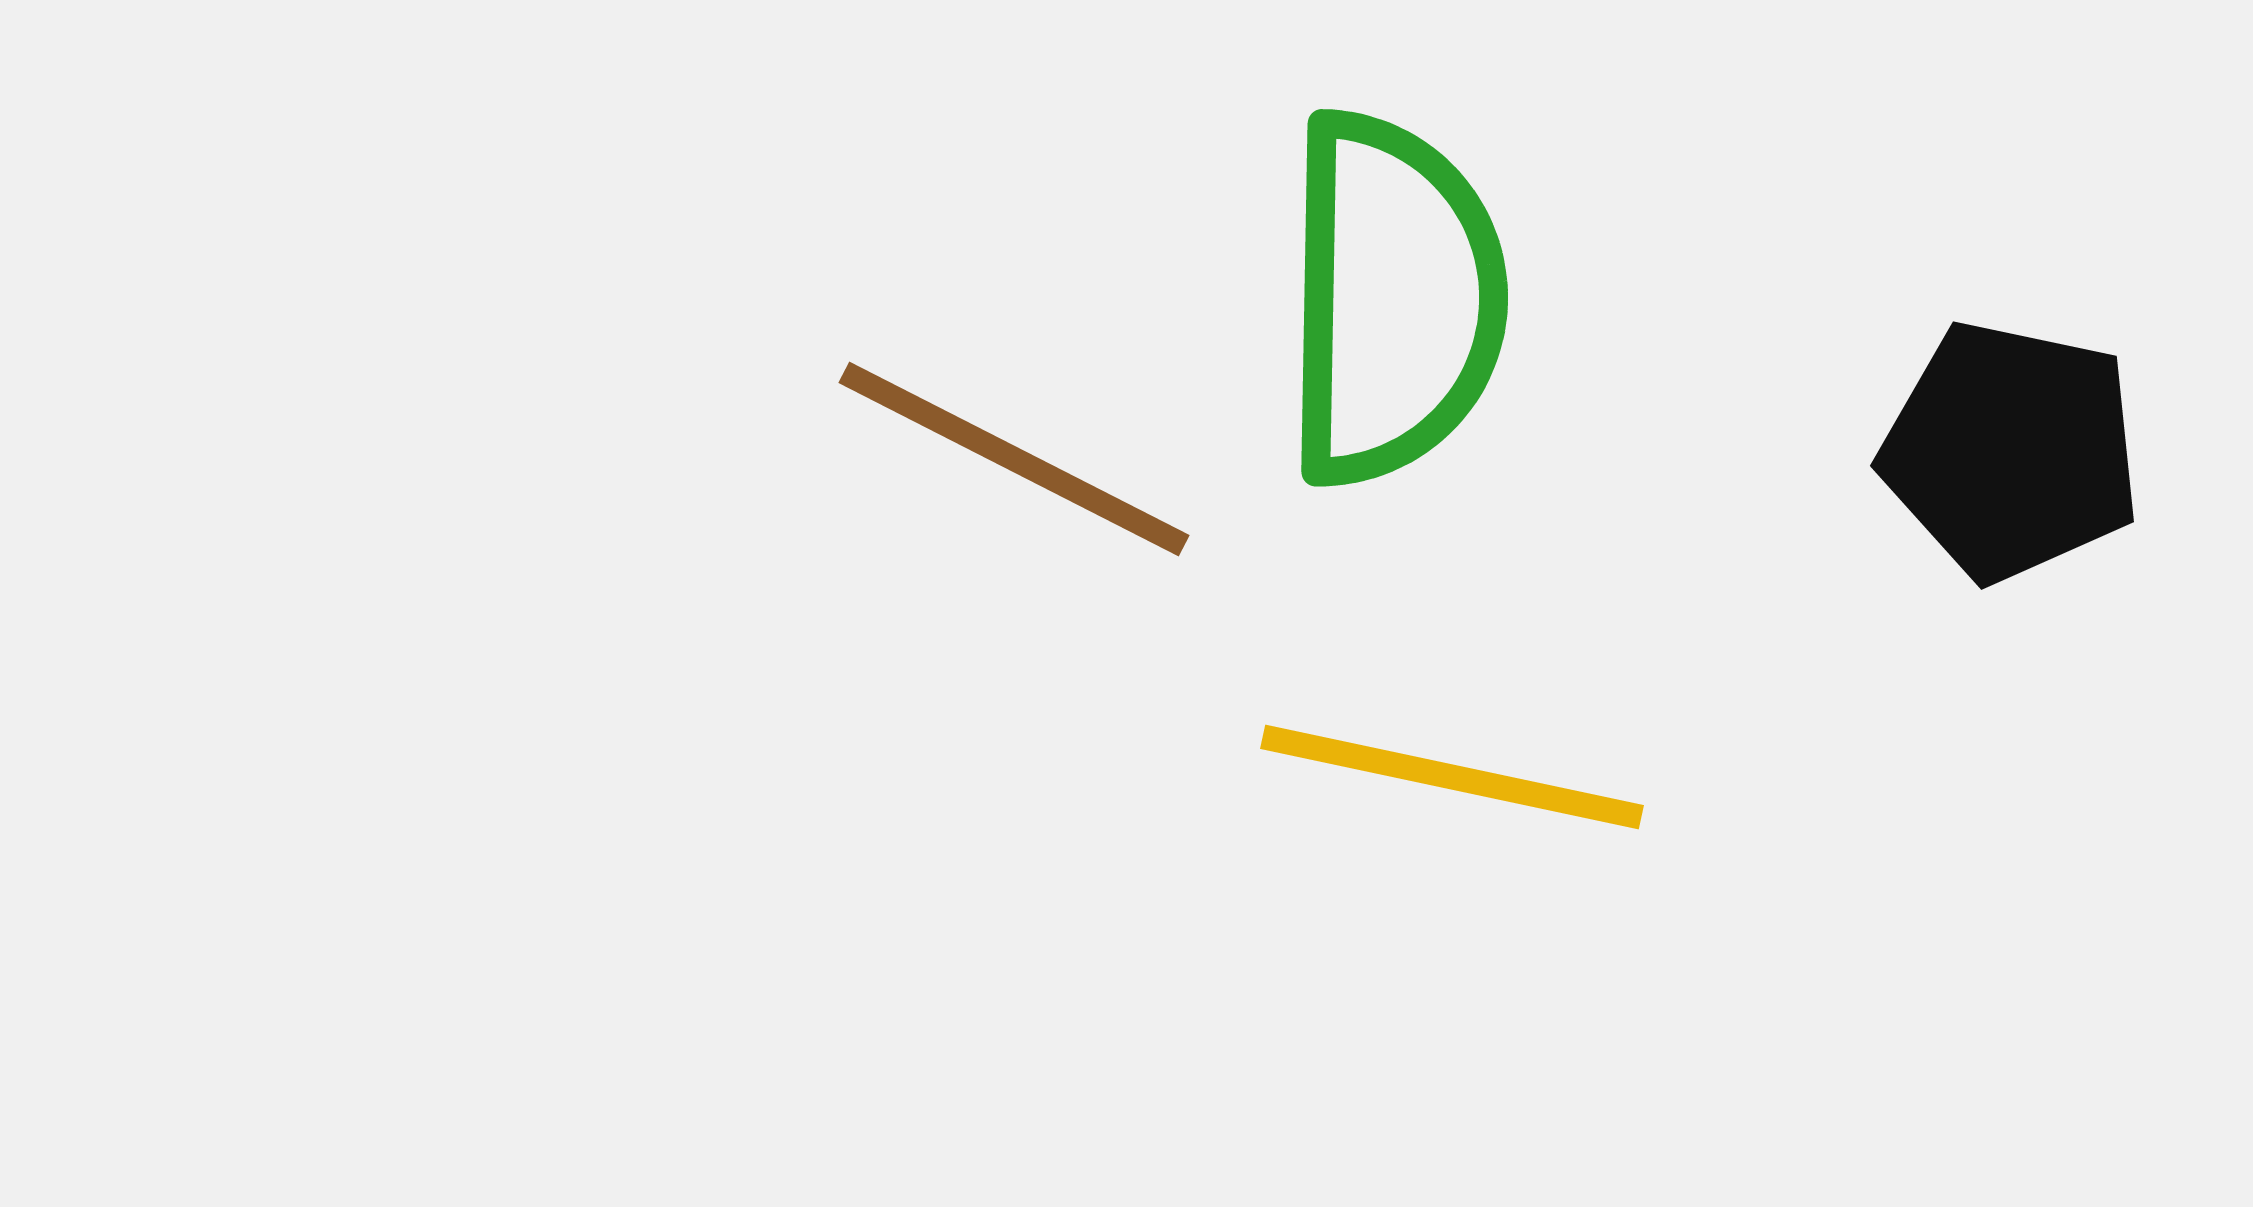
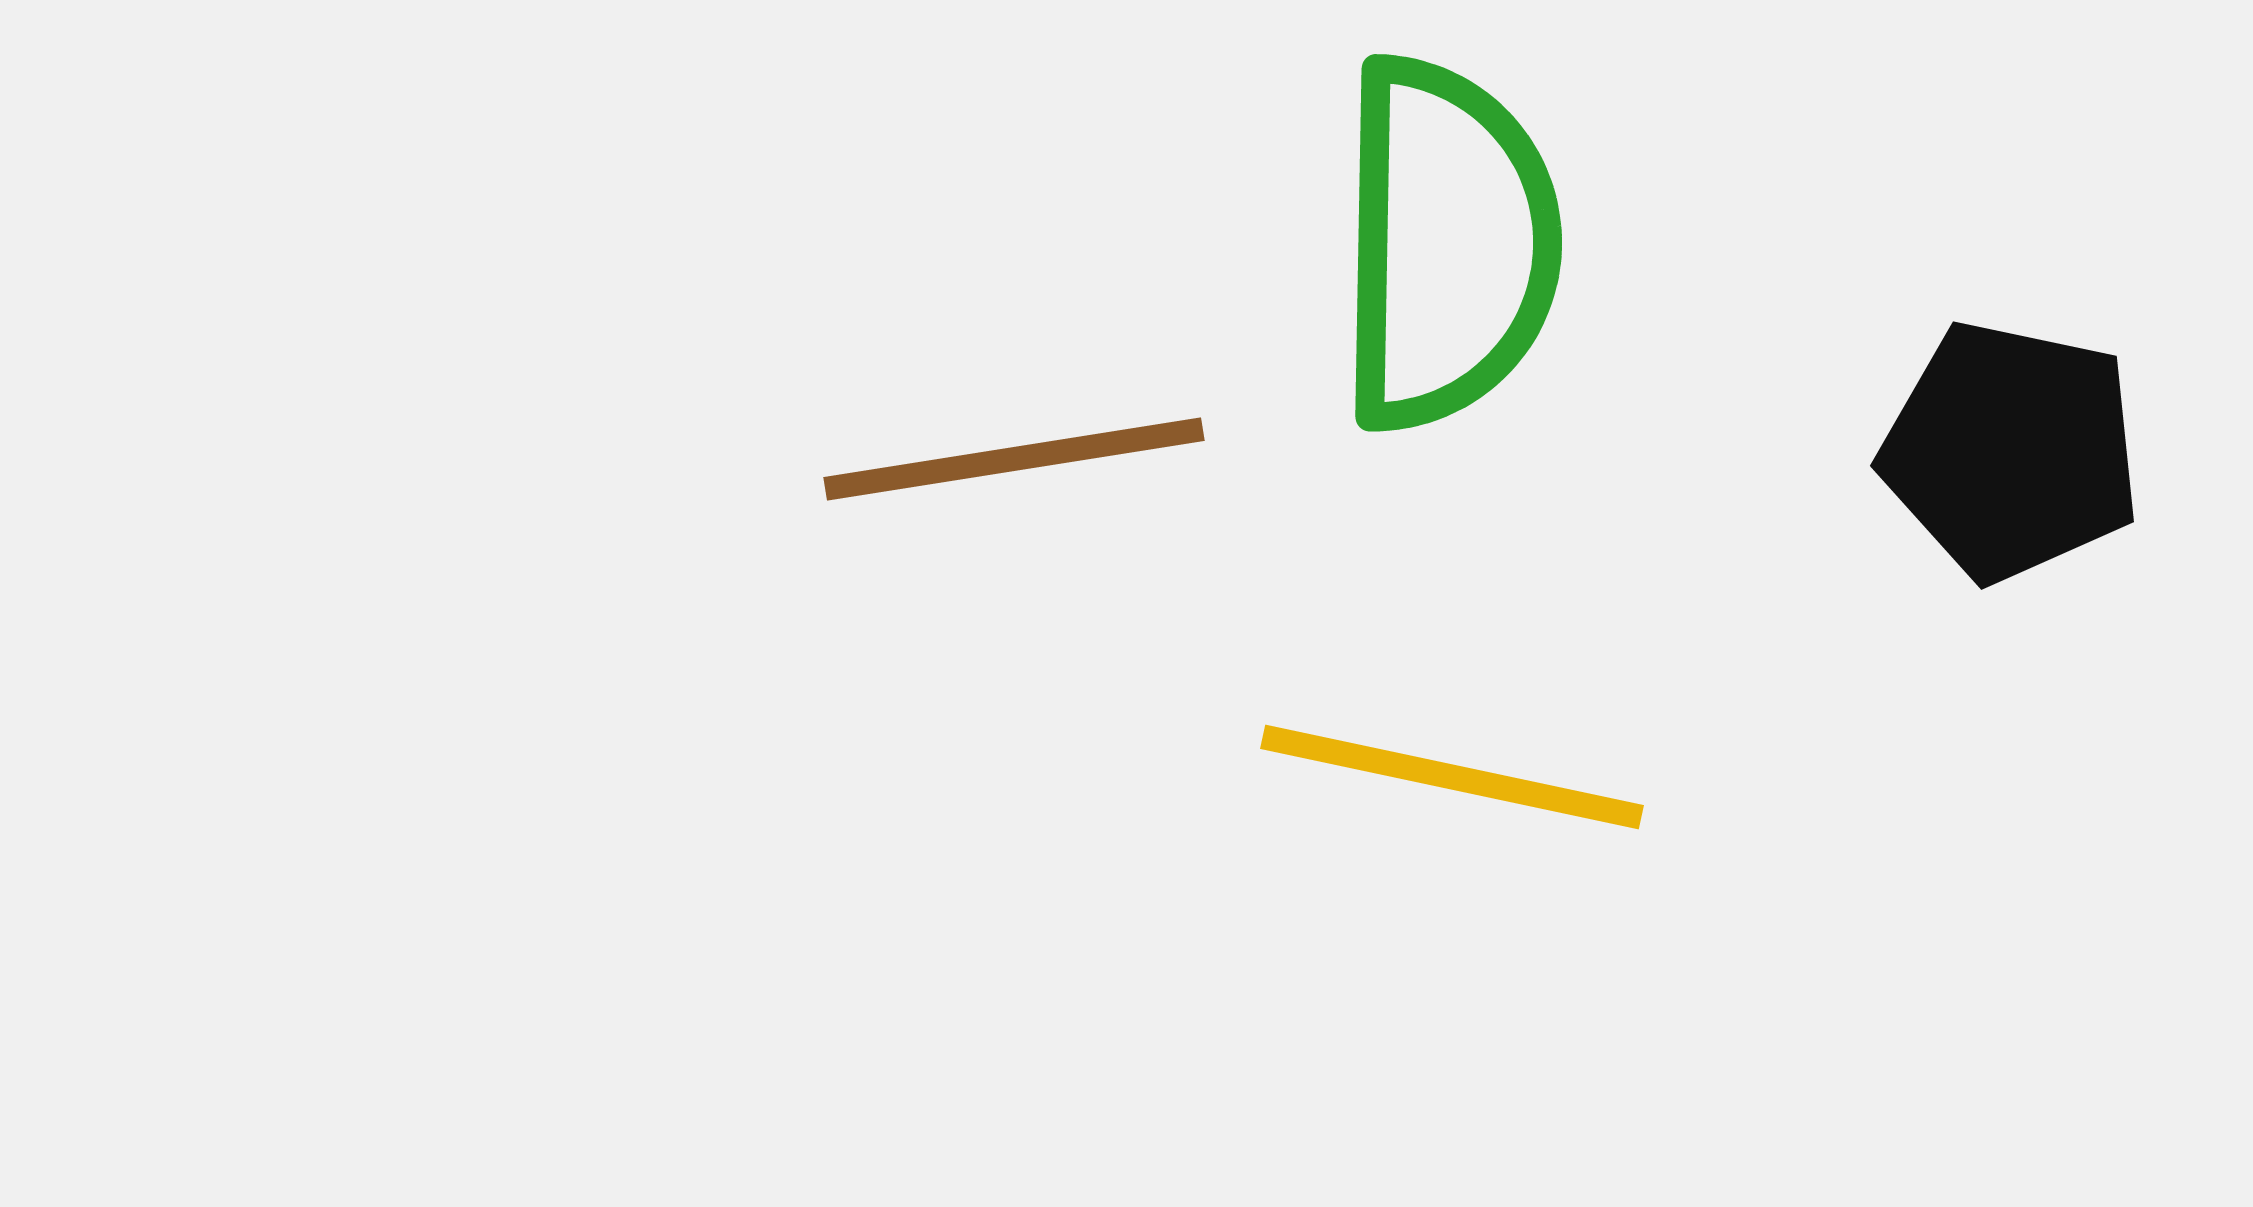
green semicircle: moved 54 px right, 55 px up
brown line: rotated 36 degrees counterclockwise
